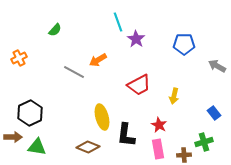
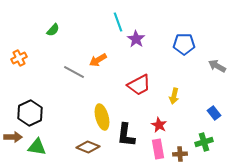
green semicircle: moved 2 px left
brown cross: moved 4 px left, 1 px up
